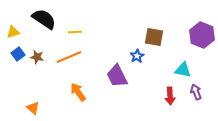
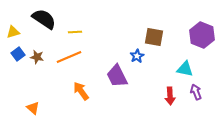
cyan triangle: moved 2 px right, 1 px up
orange arrow: moved 3 px right, 1 px up
